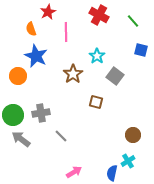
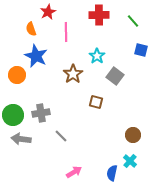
red cross: rotated 30 degrees counterclockwise
orange circle: moved 1 px left, 1 px up
gray arrow: rotated 30 degrees counterclockwise
cyan cross: moved 2 px right; rotated 16 degrees counterclockwise
